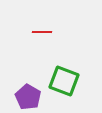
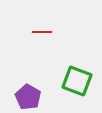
green square: moved 13 px right
